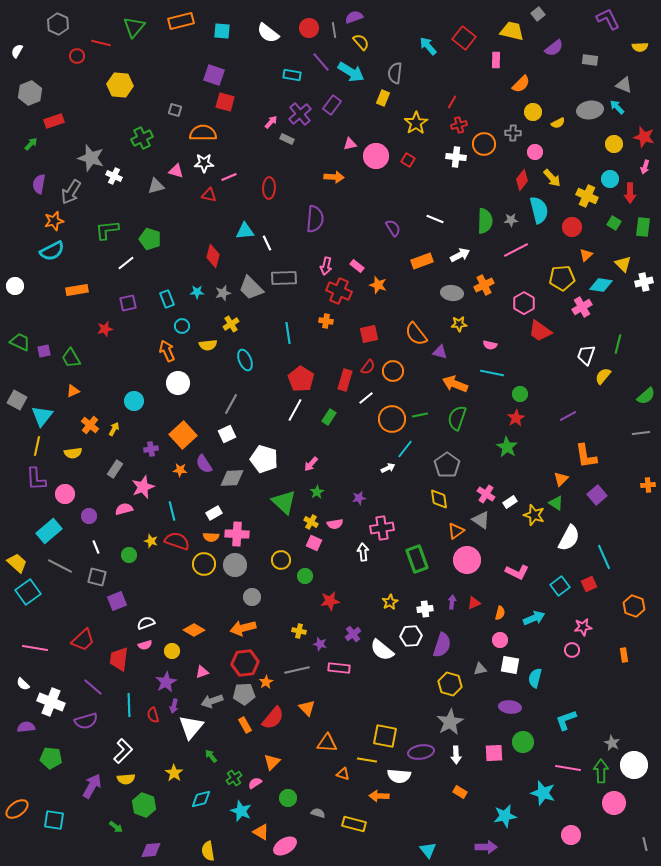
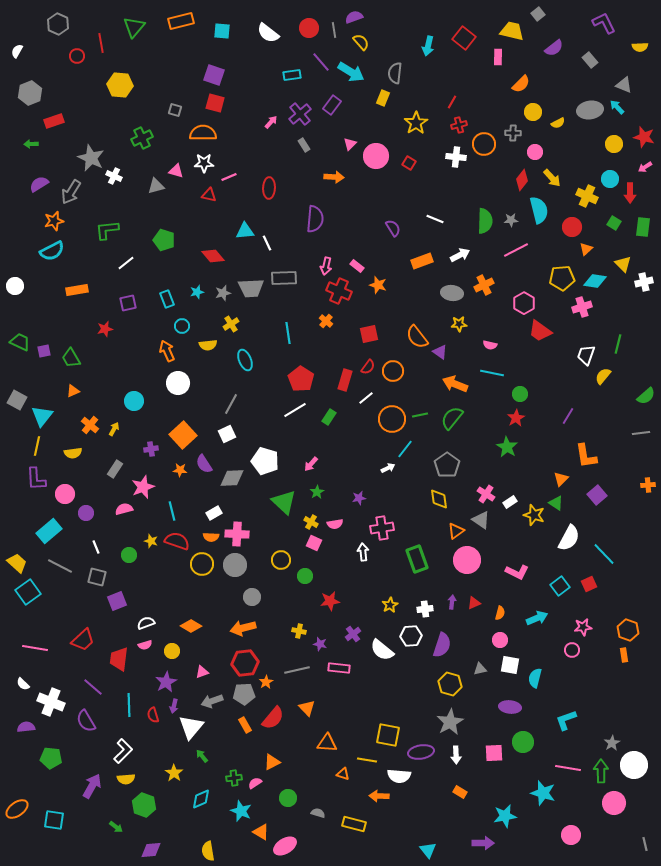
purple L-shape at (608, 19): moved 4 px left, 4 px down
red line at (101, 43): rotated 66 degrees clockwise
cyan arrow at (428, 46): rotated 126 degrees counterclockwise
pink rectangle at (496, 60): moved 2 px right, 3 px up
gray rectangle at (590, 60): rotated 42 degrees clockwise
cyan rectangle at (292, 75): rotated 18 degrees counterclockwise
red square at (225, 102): moved 10 px left, 1 px down
gray rectangle at (287, 139): moved 17 px right, 6 px down; rotated 32 degrees clockwise
green arrow at (31, 144): rotated 136 degrees counterclockwise
pink triangle at (350, 144): rotated 32 degrees counterclockwise
gray star at (91, 158): rotated 8 degrees clockwise
red square at (408, 160): moved 1 px right, 3 px down
pink arrow at (645, 167): rotated 40 degrees clockwise
purple semicircle at (39, 184): rotated 48 degrees clockwise
green pentagon at (150, 239): moved 14 px right, 1 px down
orange triangle at (586, 255): moved 6 px up
red diamond at (213, 256): rotated 55 degrees counterclockwise
cyan diamond at (601, 285): moved 6 px left, 4 px up
gray trapezoid at (251, 288): rotated 48 degrees counterclockwise
cyan star at (197, 292): rotated 16 degrees counterclockwise
pink cross at (582, 307): rotated 12 degrees clockwise
orange cross at (326, 321): rotated 32 degrees clockwise
orange semicircle at (416, 334): moved 1 px right, 3 px down
purple triangle at (440, 352): rotated 21 degrees clockwise
white line at (295, 410): rotated 30 degrees clockwise
purple line at (568, 416): rotated 30 degrees counterclockwise
green semicircle at (457, 418): moved 5 px left; rotated 20 degrees clockwise
white pentagon at (264, 459): moved 1 px right, 2 px down
purple circle at (89, 516): moved 3 px left, 3 px up
cyan line at (604, 557): moved 3 px up; rotated 20 degrees counterclockwise
yellow circle at (204, 564): moved 2 px left
yellow star at (390, 602): moved 3 px down
orange hexagon at (634, 606): moved 6 px left, 24 px down
cyan arrow at (534, 618): moved 3 px right
orange diamond at (194, 630): moved 3 px left, 4 px up
purple semicircle at (86, 721): rotated 75 degrees clockwise
yellow square at (385, 736): moved 3 px right, 1 px up
gray star at (612, 743): rotated 14 degrees clockwise
green arrow at (211, 756): moved 9 px left
orange triangle at (272, 762): rotated 18 degrees clockwise
green cross at (234, 778): rotated 28 degrees clockwise
cyan diamond at (201, 799): rotated 10 degrees counterclockwise
purple arrow at (486, 847): moved 3 px left, 4 px up
